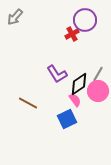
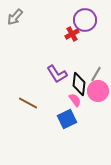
gray line: moved 2 px left
black diamond: rotated 50 degrees counterclockwise
